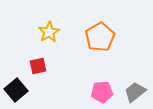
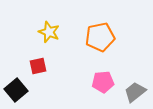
yellow star: rotated 20 degrees counterclockwise
orange pentagon: rotated 20 degrees clockwise
pink pentagon: moved 1 px right, 10 px up
